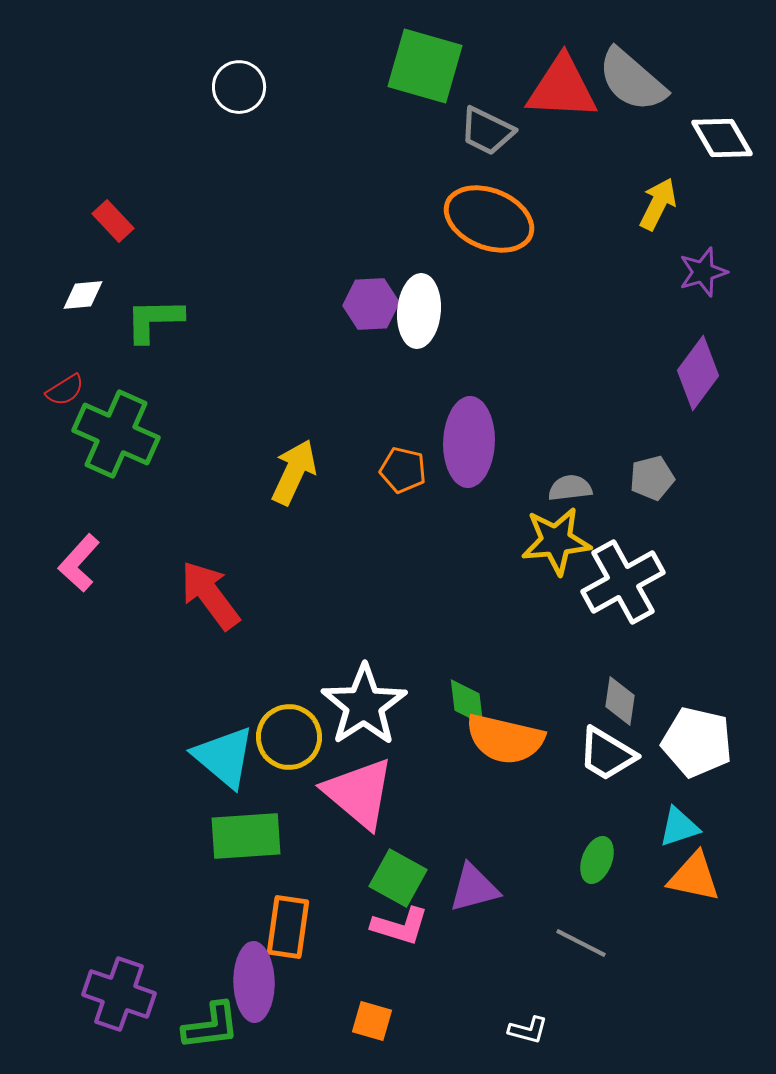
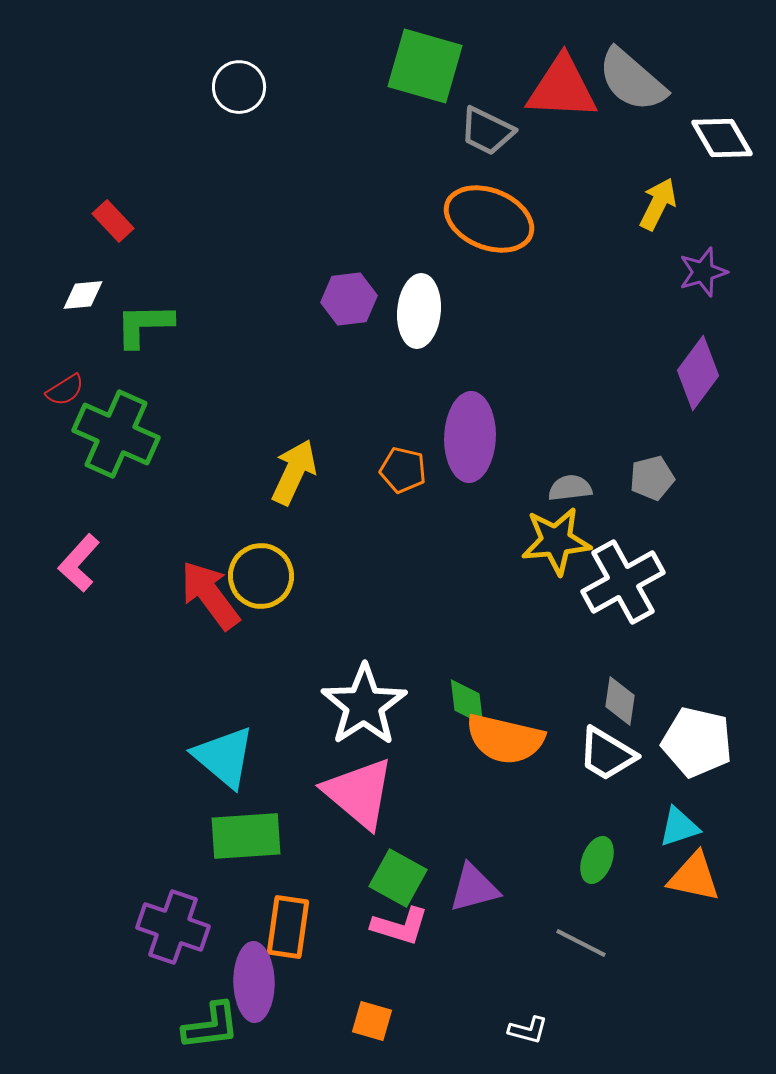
purple hexagon at (371, 304): moved 22 px left, 5 px up; rotated 4 degrees counterclockwise
green L-shape at (154, 320): moved 10 px left, 5 px down
purple ellipse at (469, 442): moved 1 px right, 5 px up
yellow circle at (289, 737): moved 28 px left, 161 px up
purple cross at (119, 994): moved 54 px right, 67 px up
